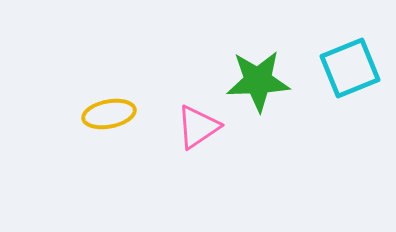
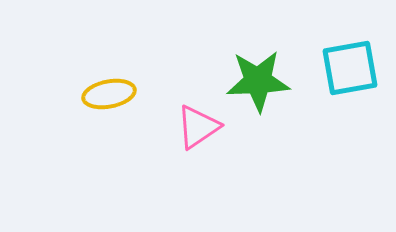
cyan square: rotated 12 degrees clockwise
yellow ellipse: moved 20 px up
